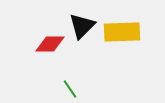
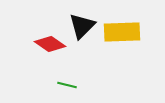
red diamond: rotated 36 degrees clockwise
green line: moved 3 px left, 4 px up; rotated 42 degrees counterclockwise
